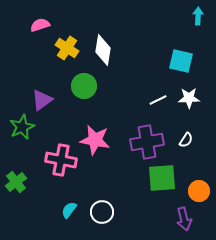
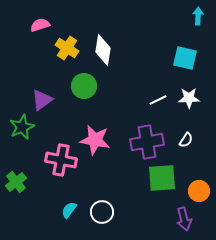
cyan square: moved 4 px right, 3 px up
